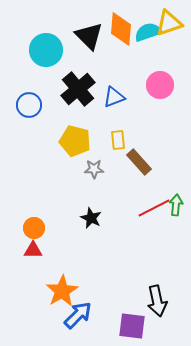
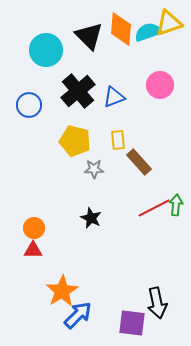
black cross: moved 2 px down
black arrow: moved 2 px down
purple square: moved 3 px up
